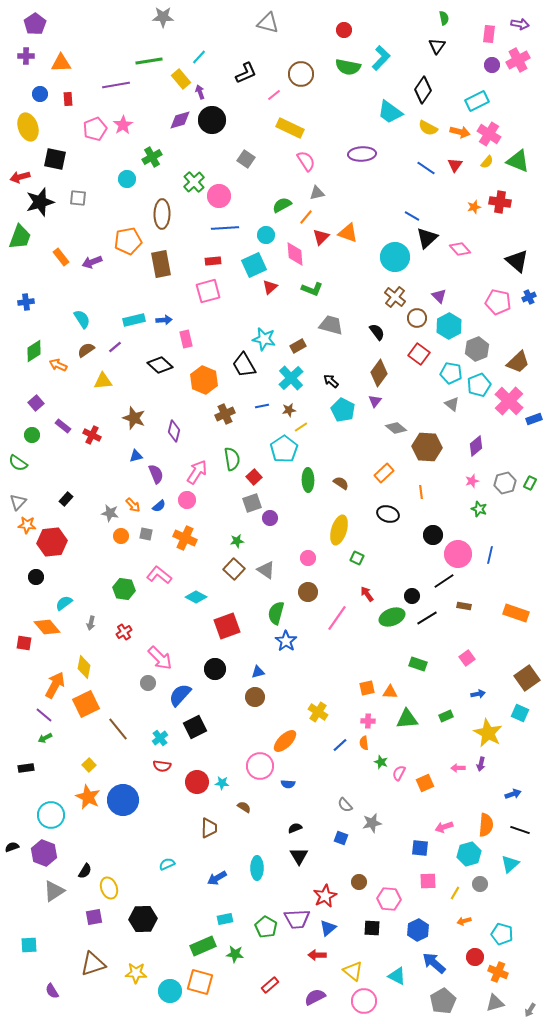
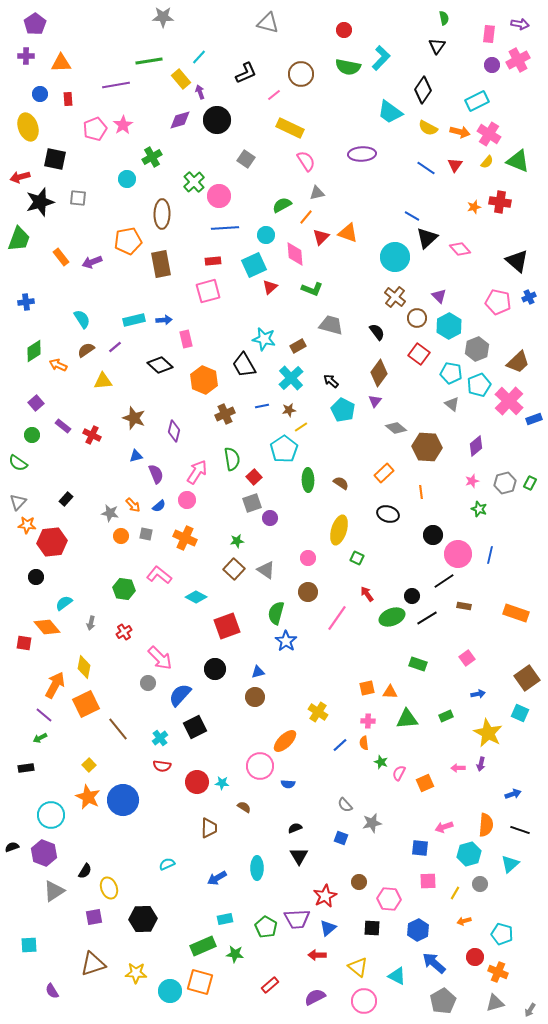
black circle at (212, 120): moved 5 px right
green trapezoid at (20, 237): moved 1 px left, 2 px down
green arrow at (45, 738): moved 5 px left
yellow triangle at (353, 971): moved 5 px right, 4 px up
